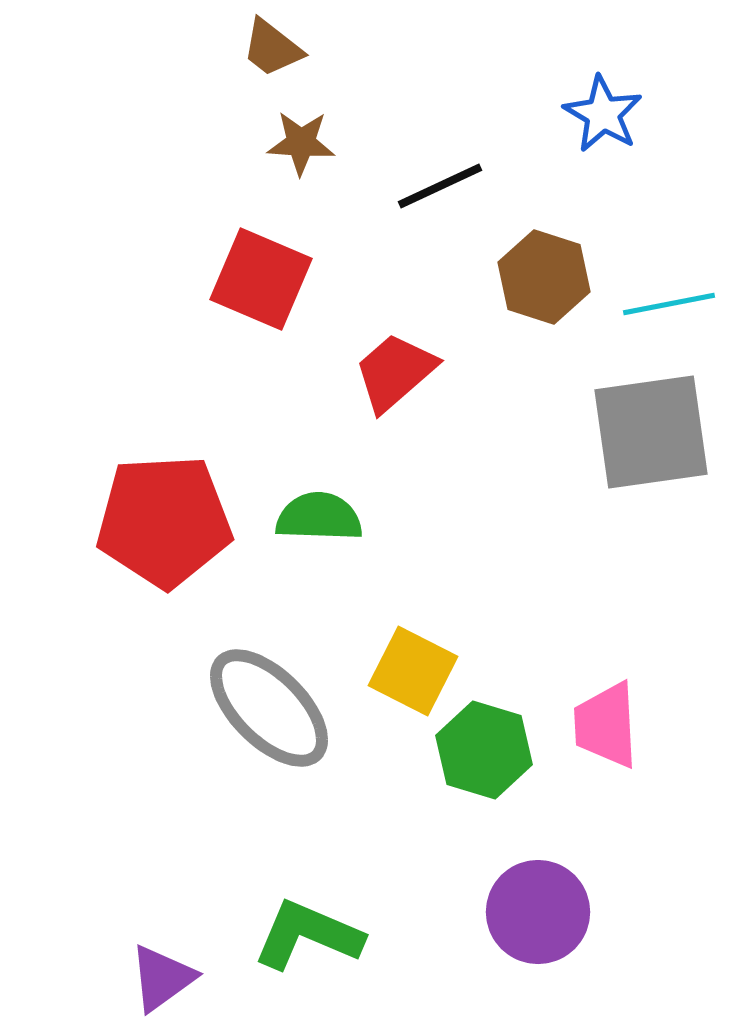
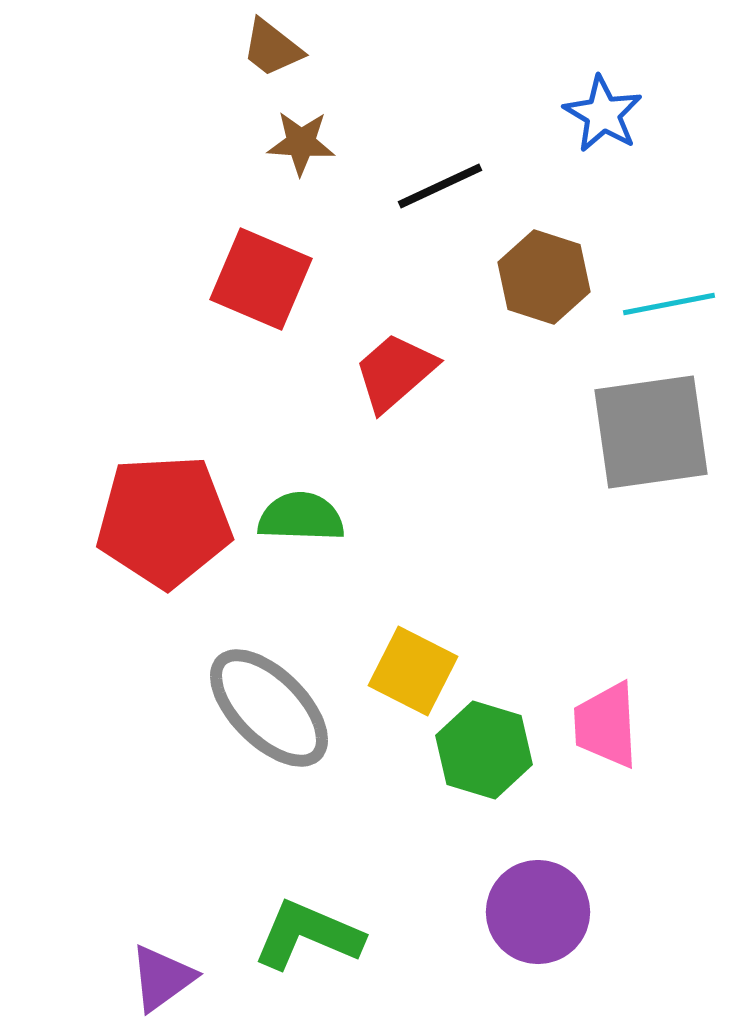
green semicircle: moved 18 px left
